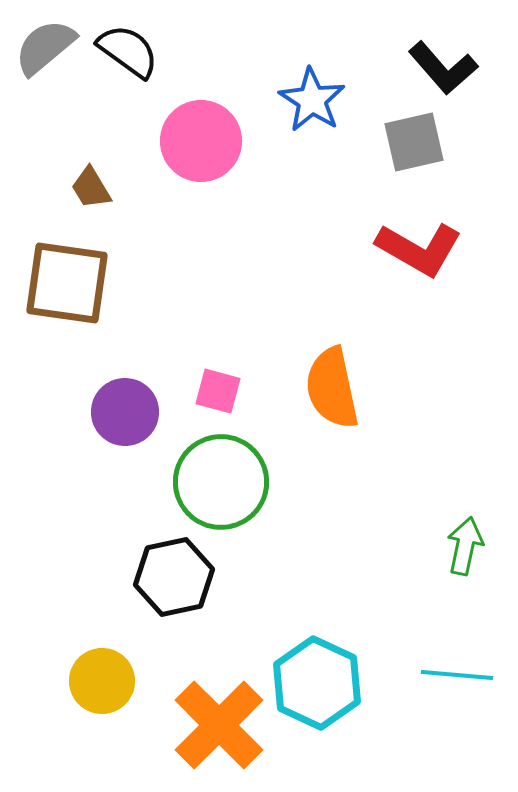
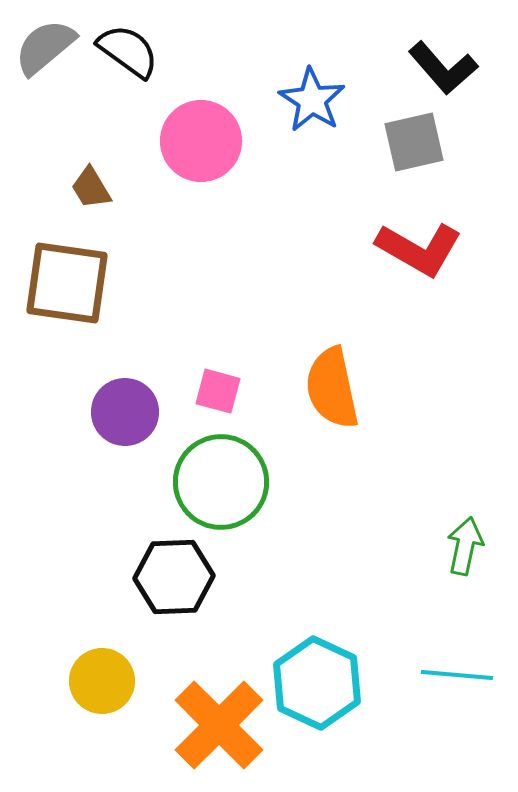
black hexagon: rotated 10 degrees clockwise
